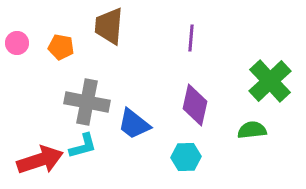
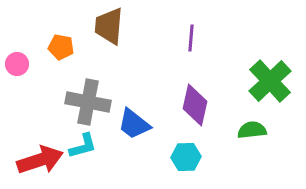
pink circle: moved 21 px down
gray cross: moved 1 px right
